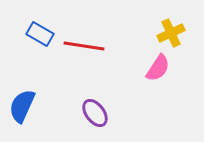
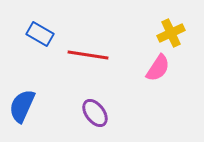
red line: moved 4 px right, 9 px down
